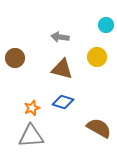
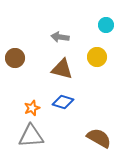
brown semicircle: moved 10 px down
